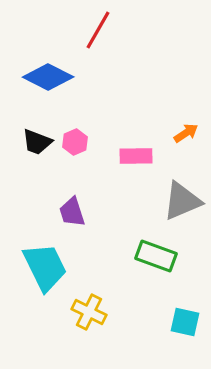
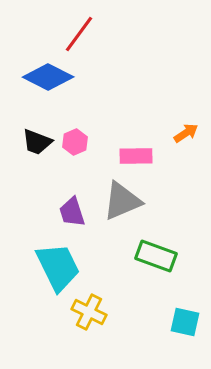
red line: moved 19 px left, 4 px down; rotated 6 degrees clockwise
gray triangle: moved 60 px left
cyan trapezoid: moved 13 px right
